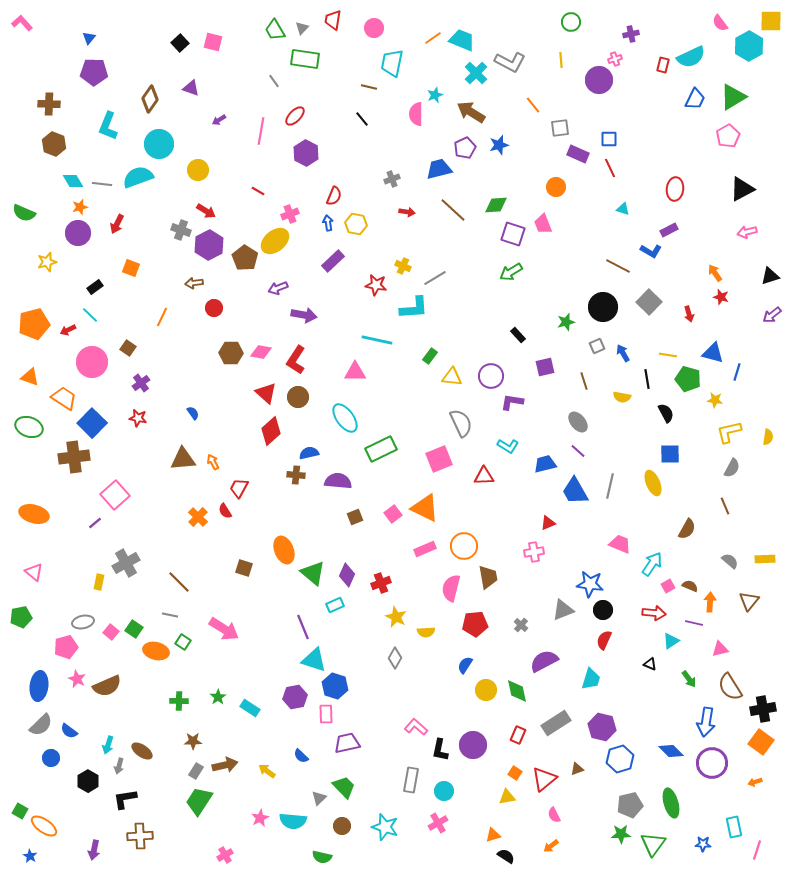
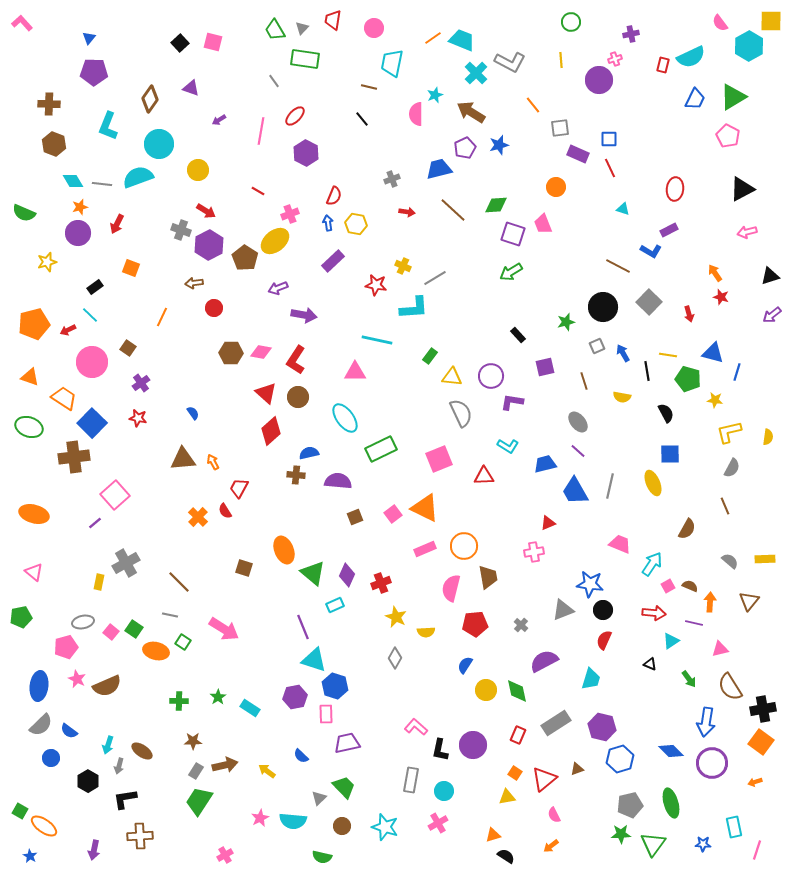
pink pentagon at (728, 136): rotated 15 degrees counterclockwise
black line at (647, 379): moved 8 px up
gray semicircle at (461, 423): moved 10 px up
